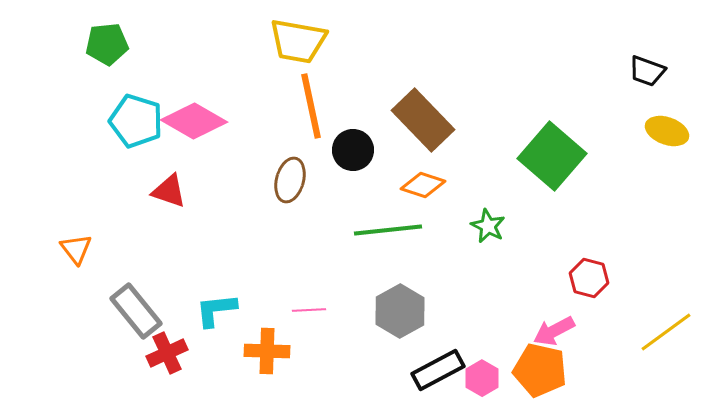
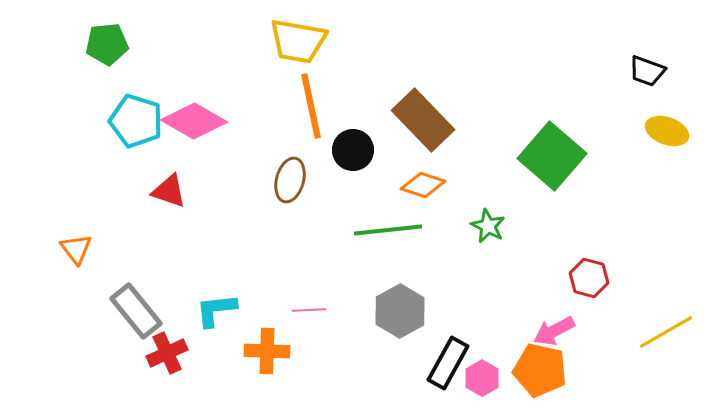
yellow line: rotated 6 degrees clockwise
black rectangle: moved 10 px right, 7 px up; rotated 33 degrees counterclockwise
